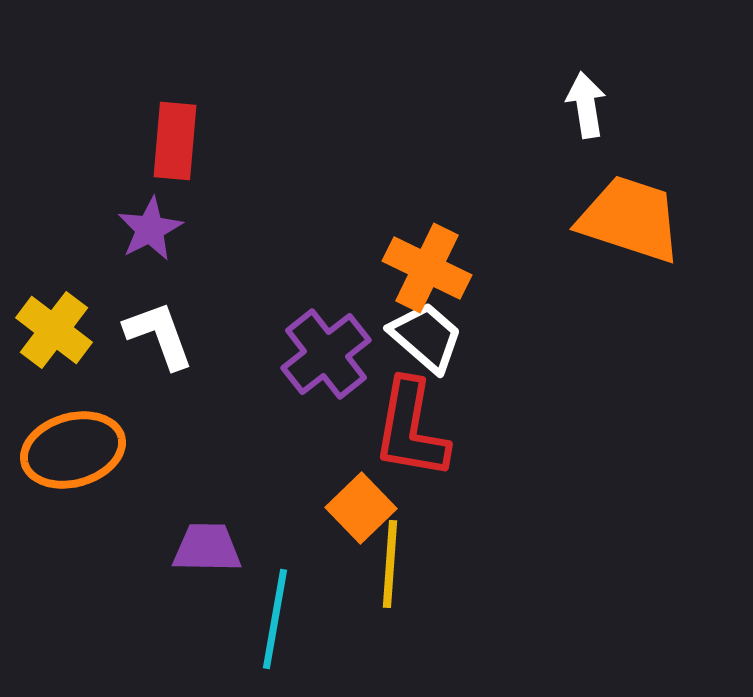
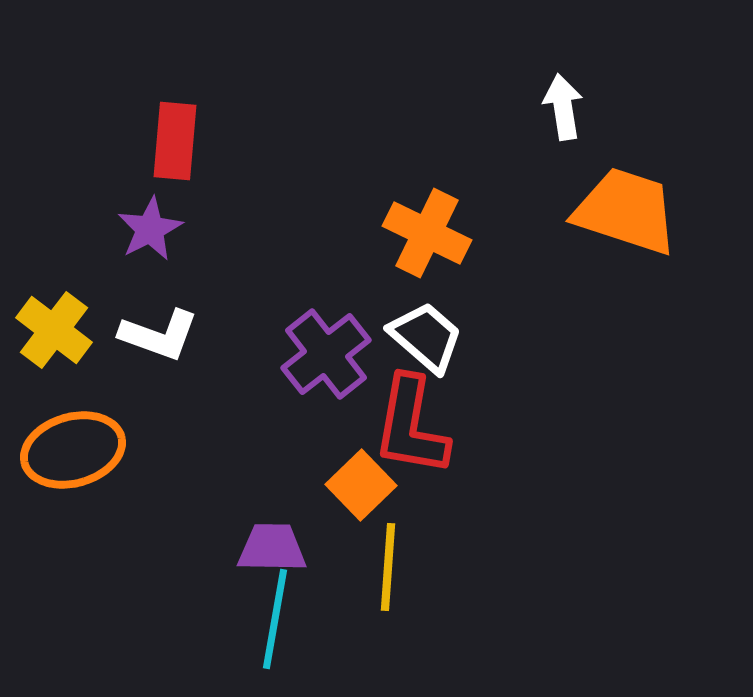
white arrow: moved 23 px left, 2 px down
orange trapezoid: moved 4 px left, 8 px up
orange cross: moved 35 px up
white L-shape: rotated 130 degrees clockwise
red L-shape: moved 3 px up
orange square: moved 23 px up
purple trapezoid: moved 65 px right
yellow line: moved 2 px left, 3 px down
